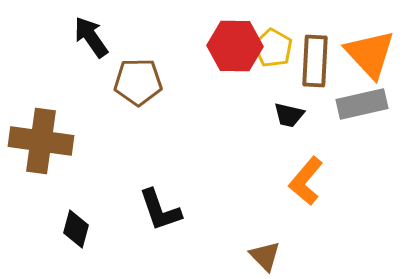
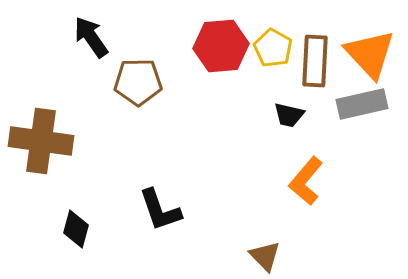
red hexagon: moved 14 px left; rotated 6 degrees counterclockwise
